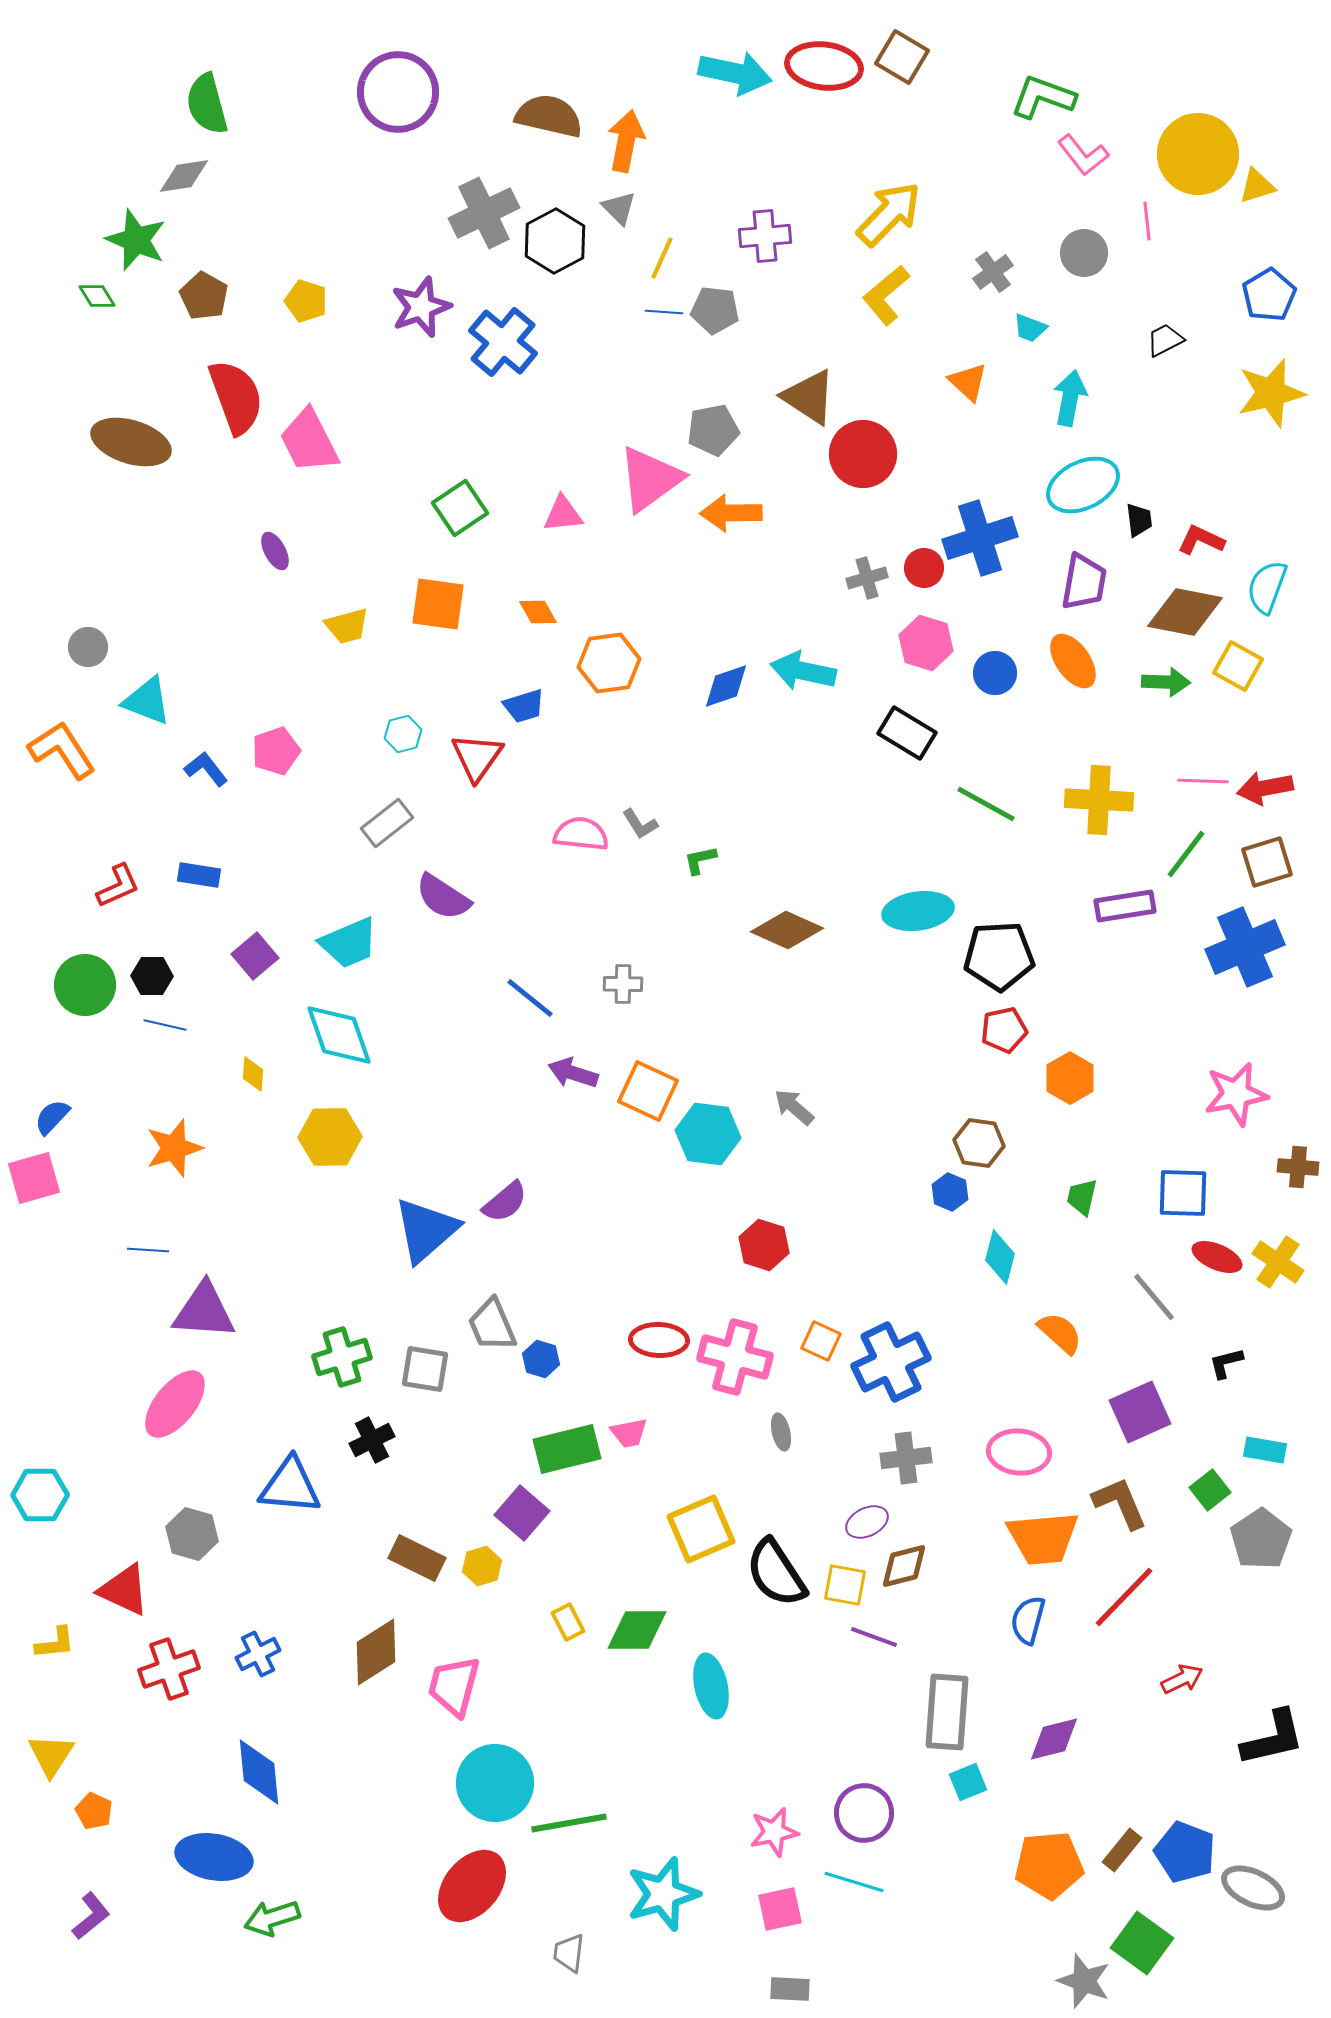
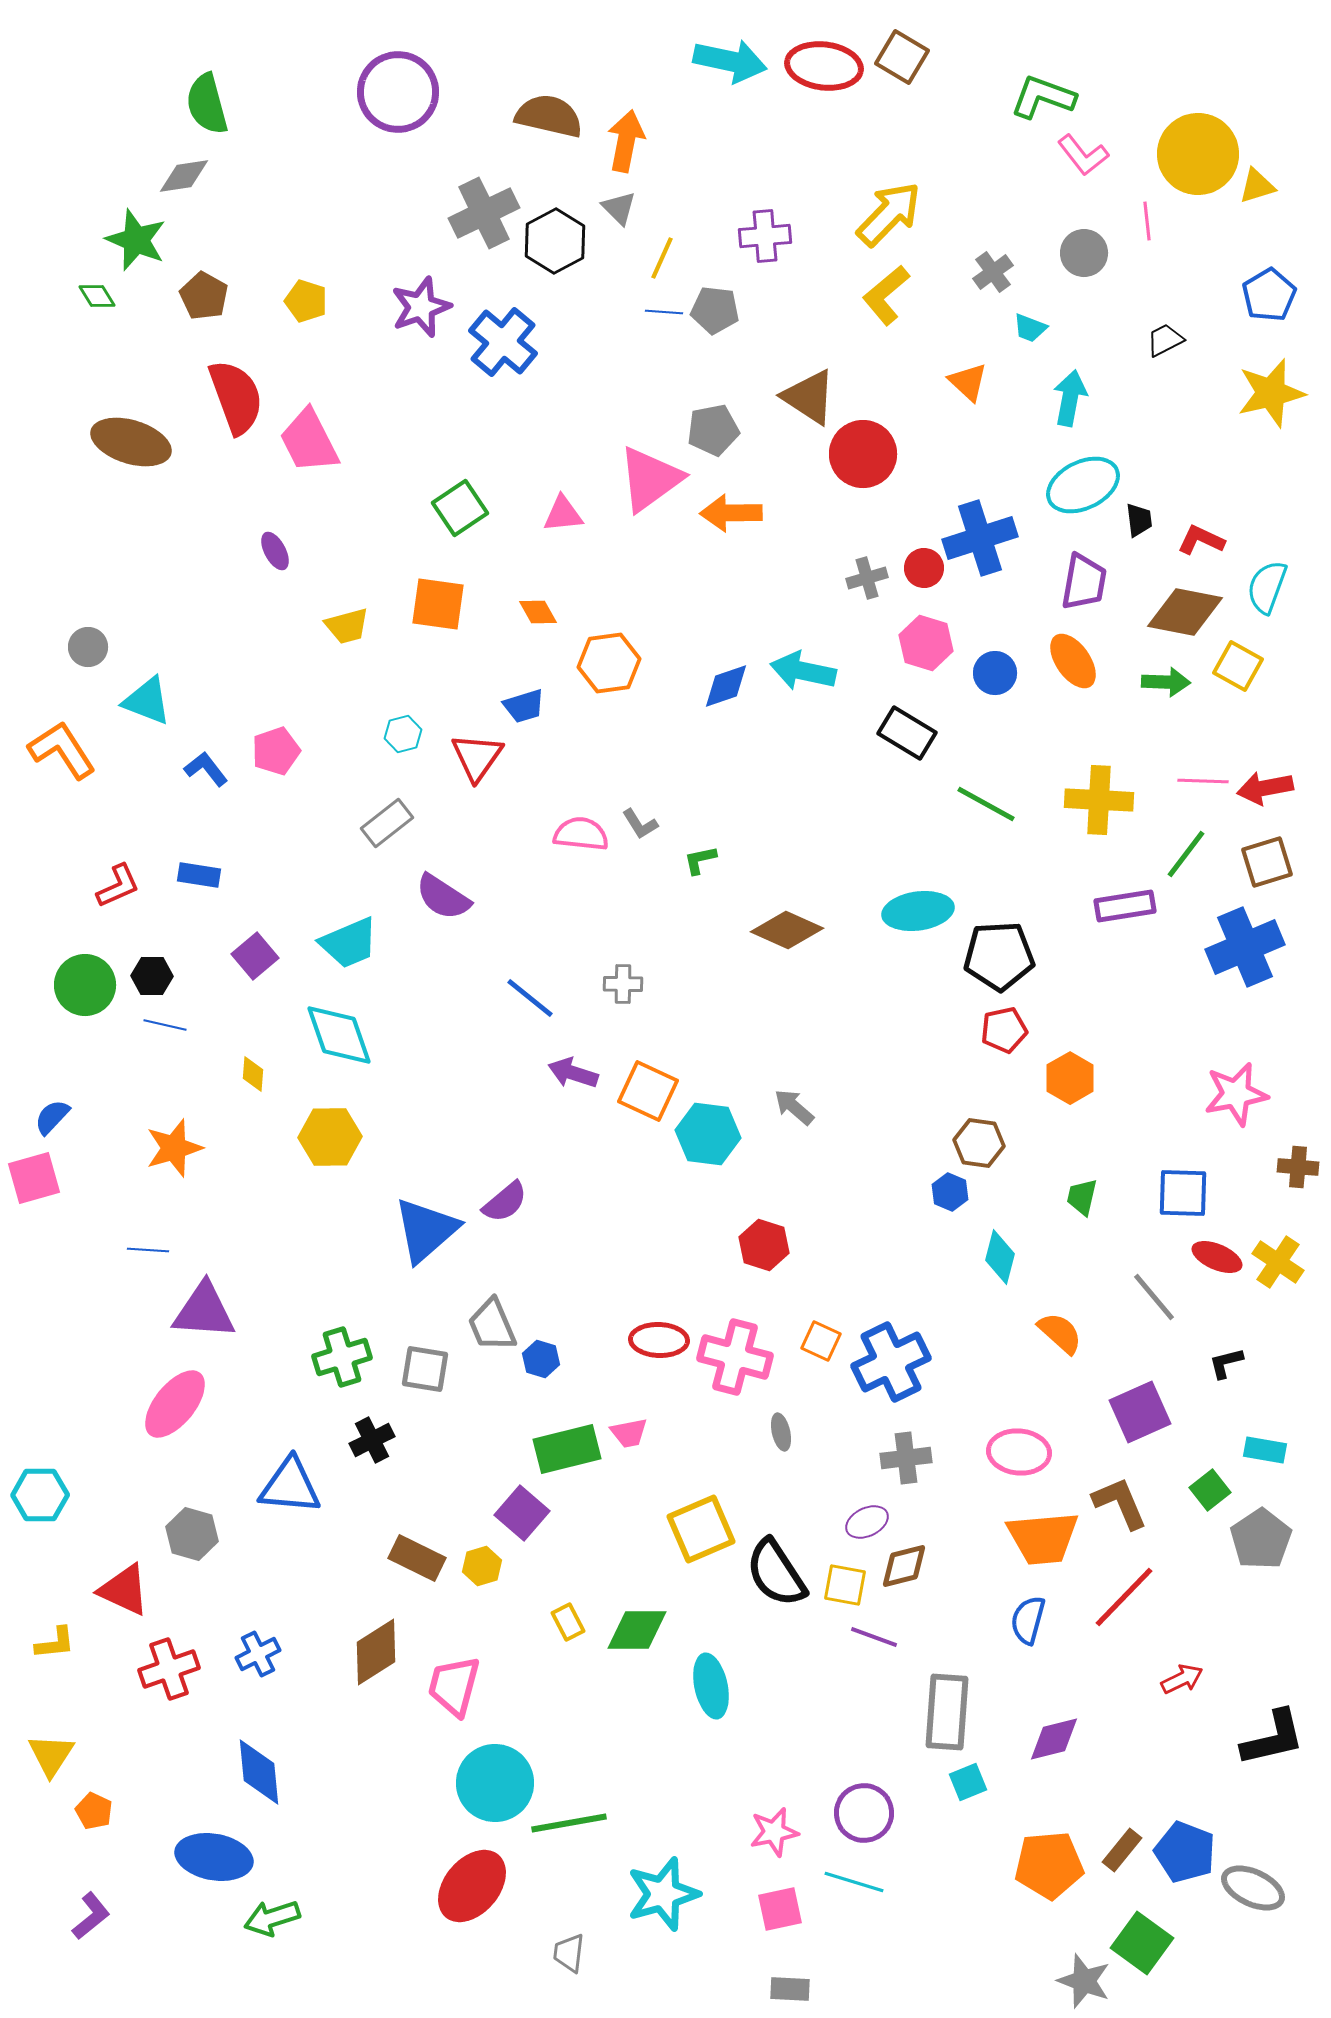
cyan arrow at (735, 73): moved 5 px left, 12 px up
